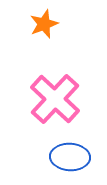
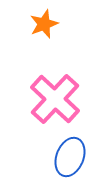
blue ellipse: rotated 72 degrees counterclockwise
